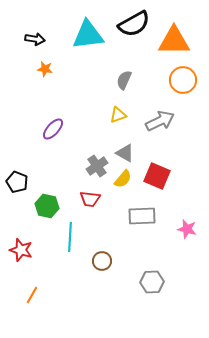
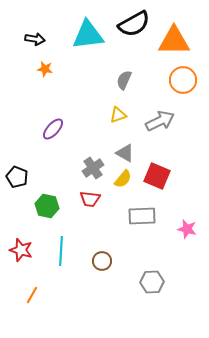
gray cross: moved 4 px left, 2 px down
black pentagon: moved 5 px up
cyan line: moved 9 px left, 14 px down
